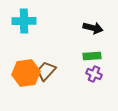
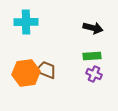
cyan cross: moved 2 px right, 1 px down
brown trapezoid: moved 1 px up; rotated 70 degrees clockwise
